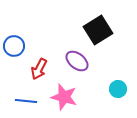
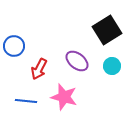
black square: moved 9 px right
cyan circle: moved 6 px left, 23 px up
